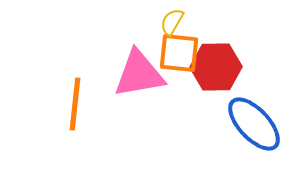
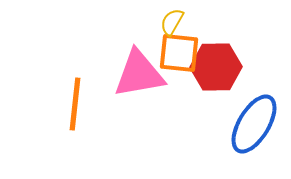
blue ellipse: rotated 74 degrees clockwise
